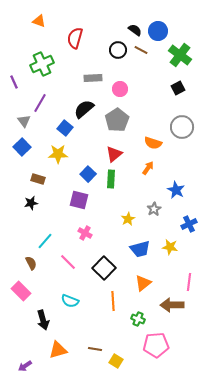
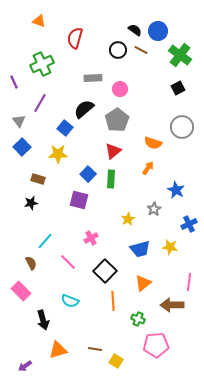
gray triangle at (24, 121): moved 5 px left
red triangle at (114, 154): moved 1 px left, 3 px up
pink cross at (85, 233): moved 6 px right, 5 px down; rotated 32 degrees clockwise
black square at (104, 268): moved 1 px right, 3 px down
